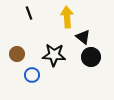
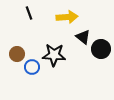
yellow arrow: rotated 90 degrees clockwise
black circle: moved 10 px right, 8 px up
blue circle: moved 8 px up
